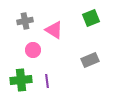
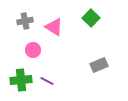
green square: rotated 24 degrees counterclockwise
pink triangle: moved 3 px up
gray rectangle: moved 9 px right, 5 px down
purple line: rotated 56 degrees counterclockwise
